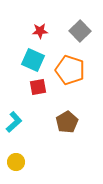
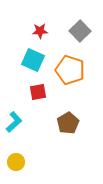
red square: moved 5 px down
brown pentagon: moved 1 px right, 1 px down
